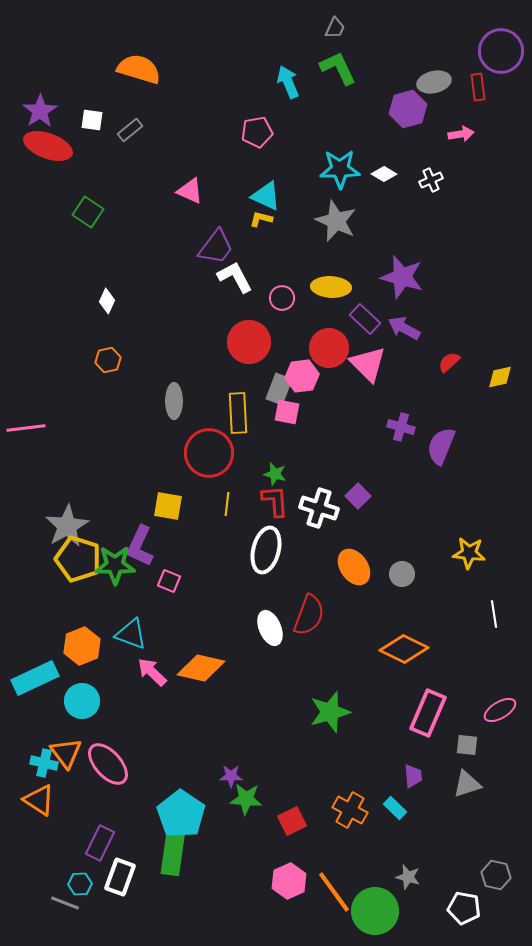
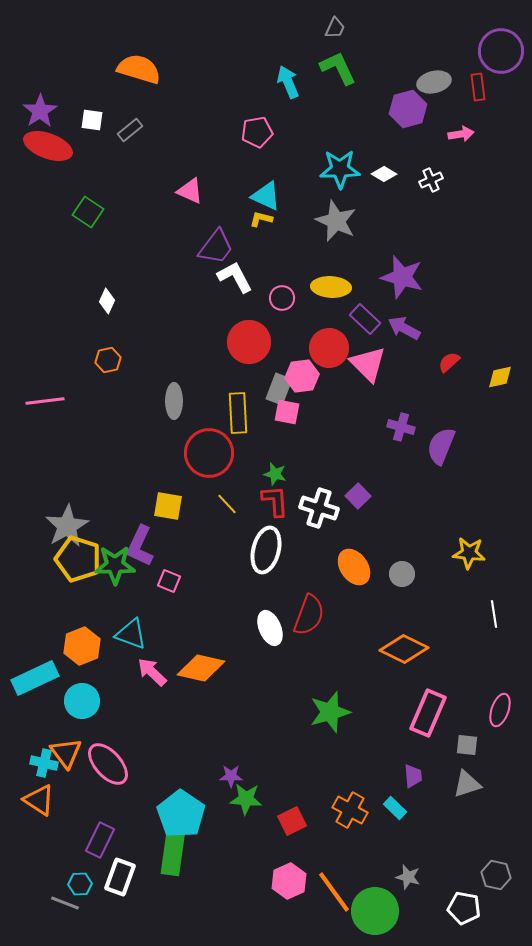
pink line at (26, 428): moved 19 px right, 27 px up
yellow line at (227, 504): rotated 50 degrees counterclockwise
pink ellipse at (500, 710): rotated 40 degrees counterclockwise
purple rectangle at (100, 843): moved 3 px up
